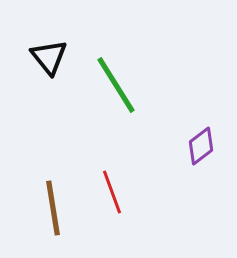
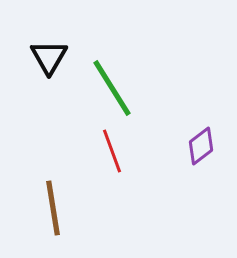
black triangle: rotated 9 degrees clockwise
green line: moved 4 px left, 3 px down
red line: moved 41 px up
